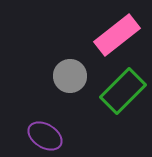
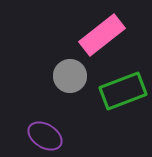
pink rectangle: moved 15 px left
green rectangle: rotated 24 degrees clockwise
